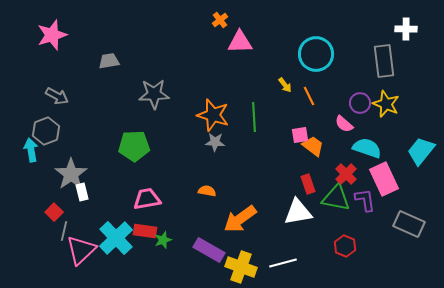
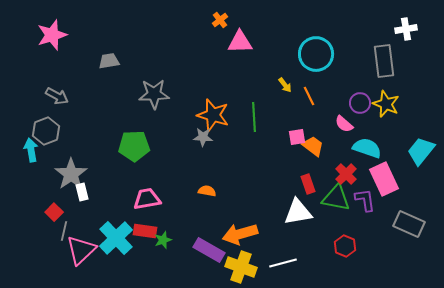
white cross at (406, 29): rotated 10 degrees counterclockwise
pink square at (300, 135): moved 3 px left, 2 px down
gray star at (215, 142): moved 12 px left, 5 px up
orange arrow at (240, 219): moved 15 px down; rotated 20 degrees clockwise
